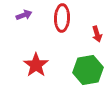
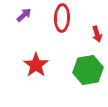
purple arrow: rotated 21 degrees counterclockwise
